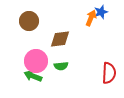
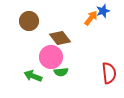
blue star: moved 2 px right, 1 px up
orange arrow: rotated 14 degrees clockwise
brown diamond: moved 1 px up; rotated 60 degrees clockwise
pink circle: moved 15 px right, 4 px up
green semicircle: moved 6 px down
red semicircle: rotated 10 degrees counterclockwise
